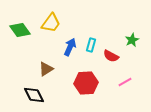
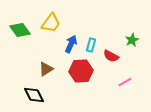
blue arrow: moved 1 px right, 3 px up
red hexagon: moved 5 px left, 12 px up
